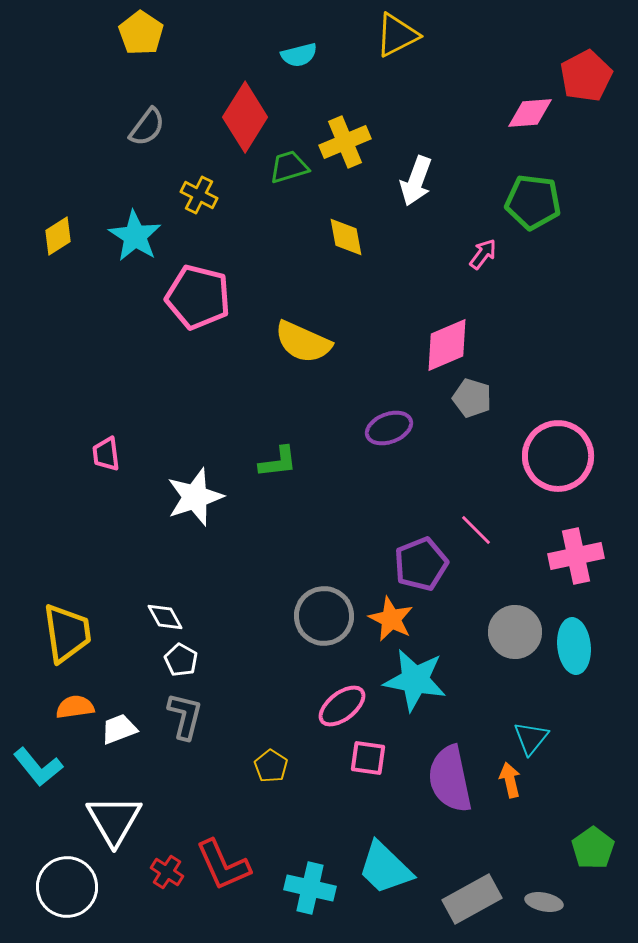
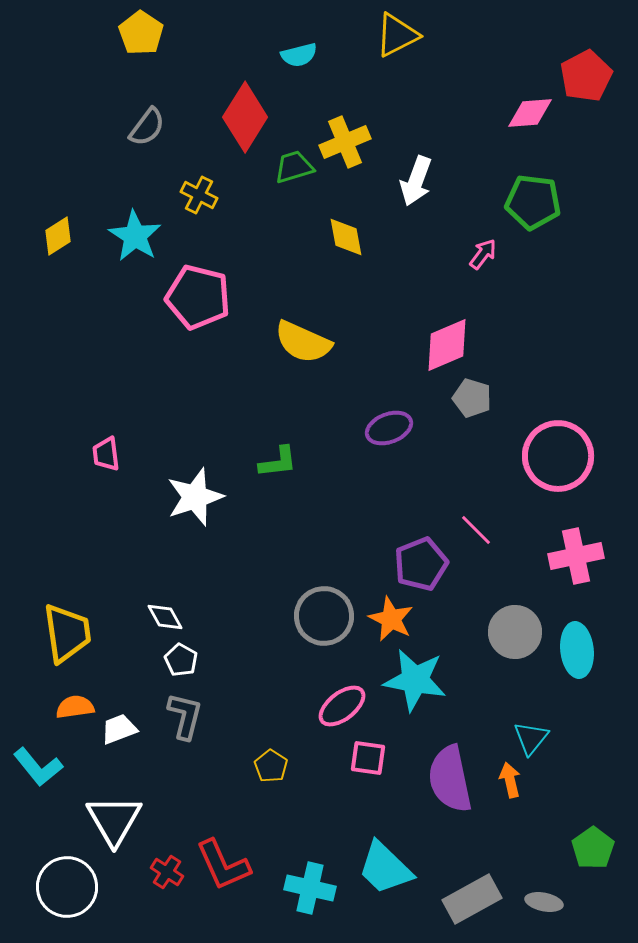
green trapezoid at (289, 167): moved 5 px right
cyan ellipse at (574, 646): moved 3 px right, 4 px down
